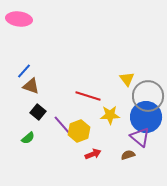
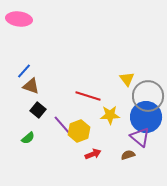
black square: moved 2 px up
